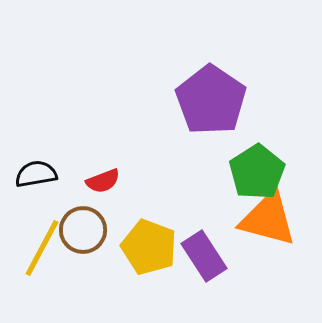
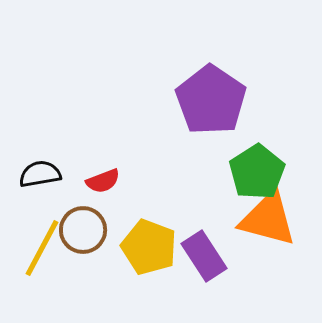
black semicircle: moved 4 px right
